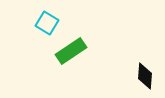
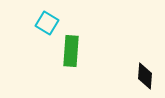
green rectangle: rotated 52 degrees counterclockwise
